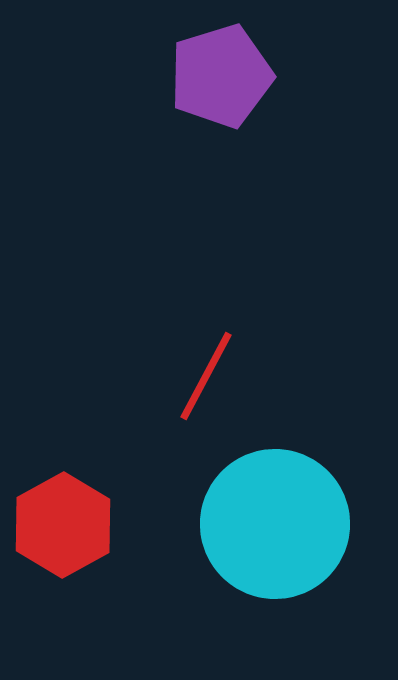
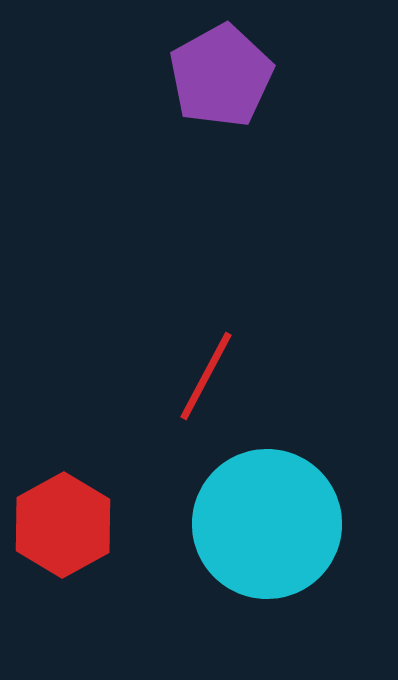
purple pentagon: rotated 12 degrees counterclockwise
cyan circle: moved 8 px left
